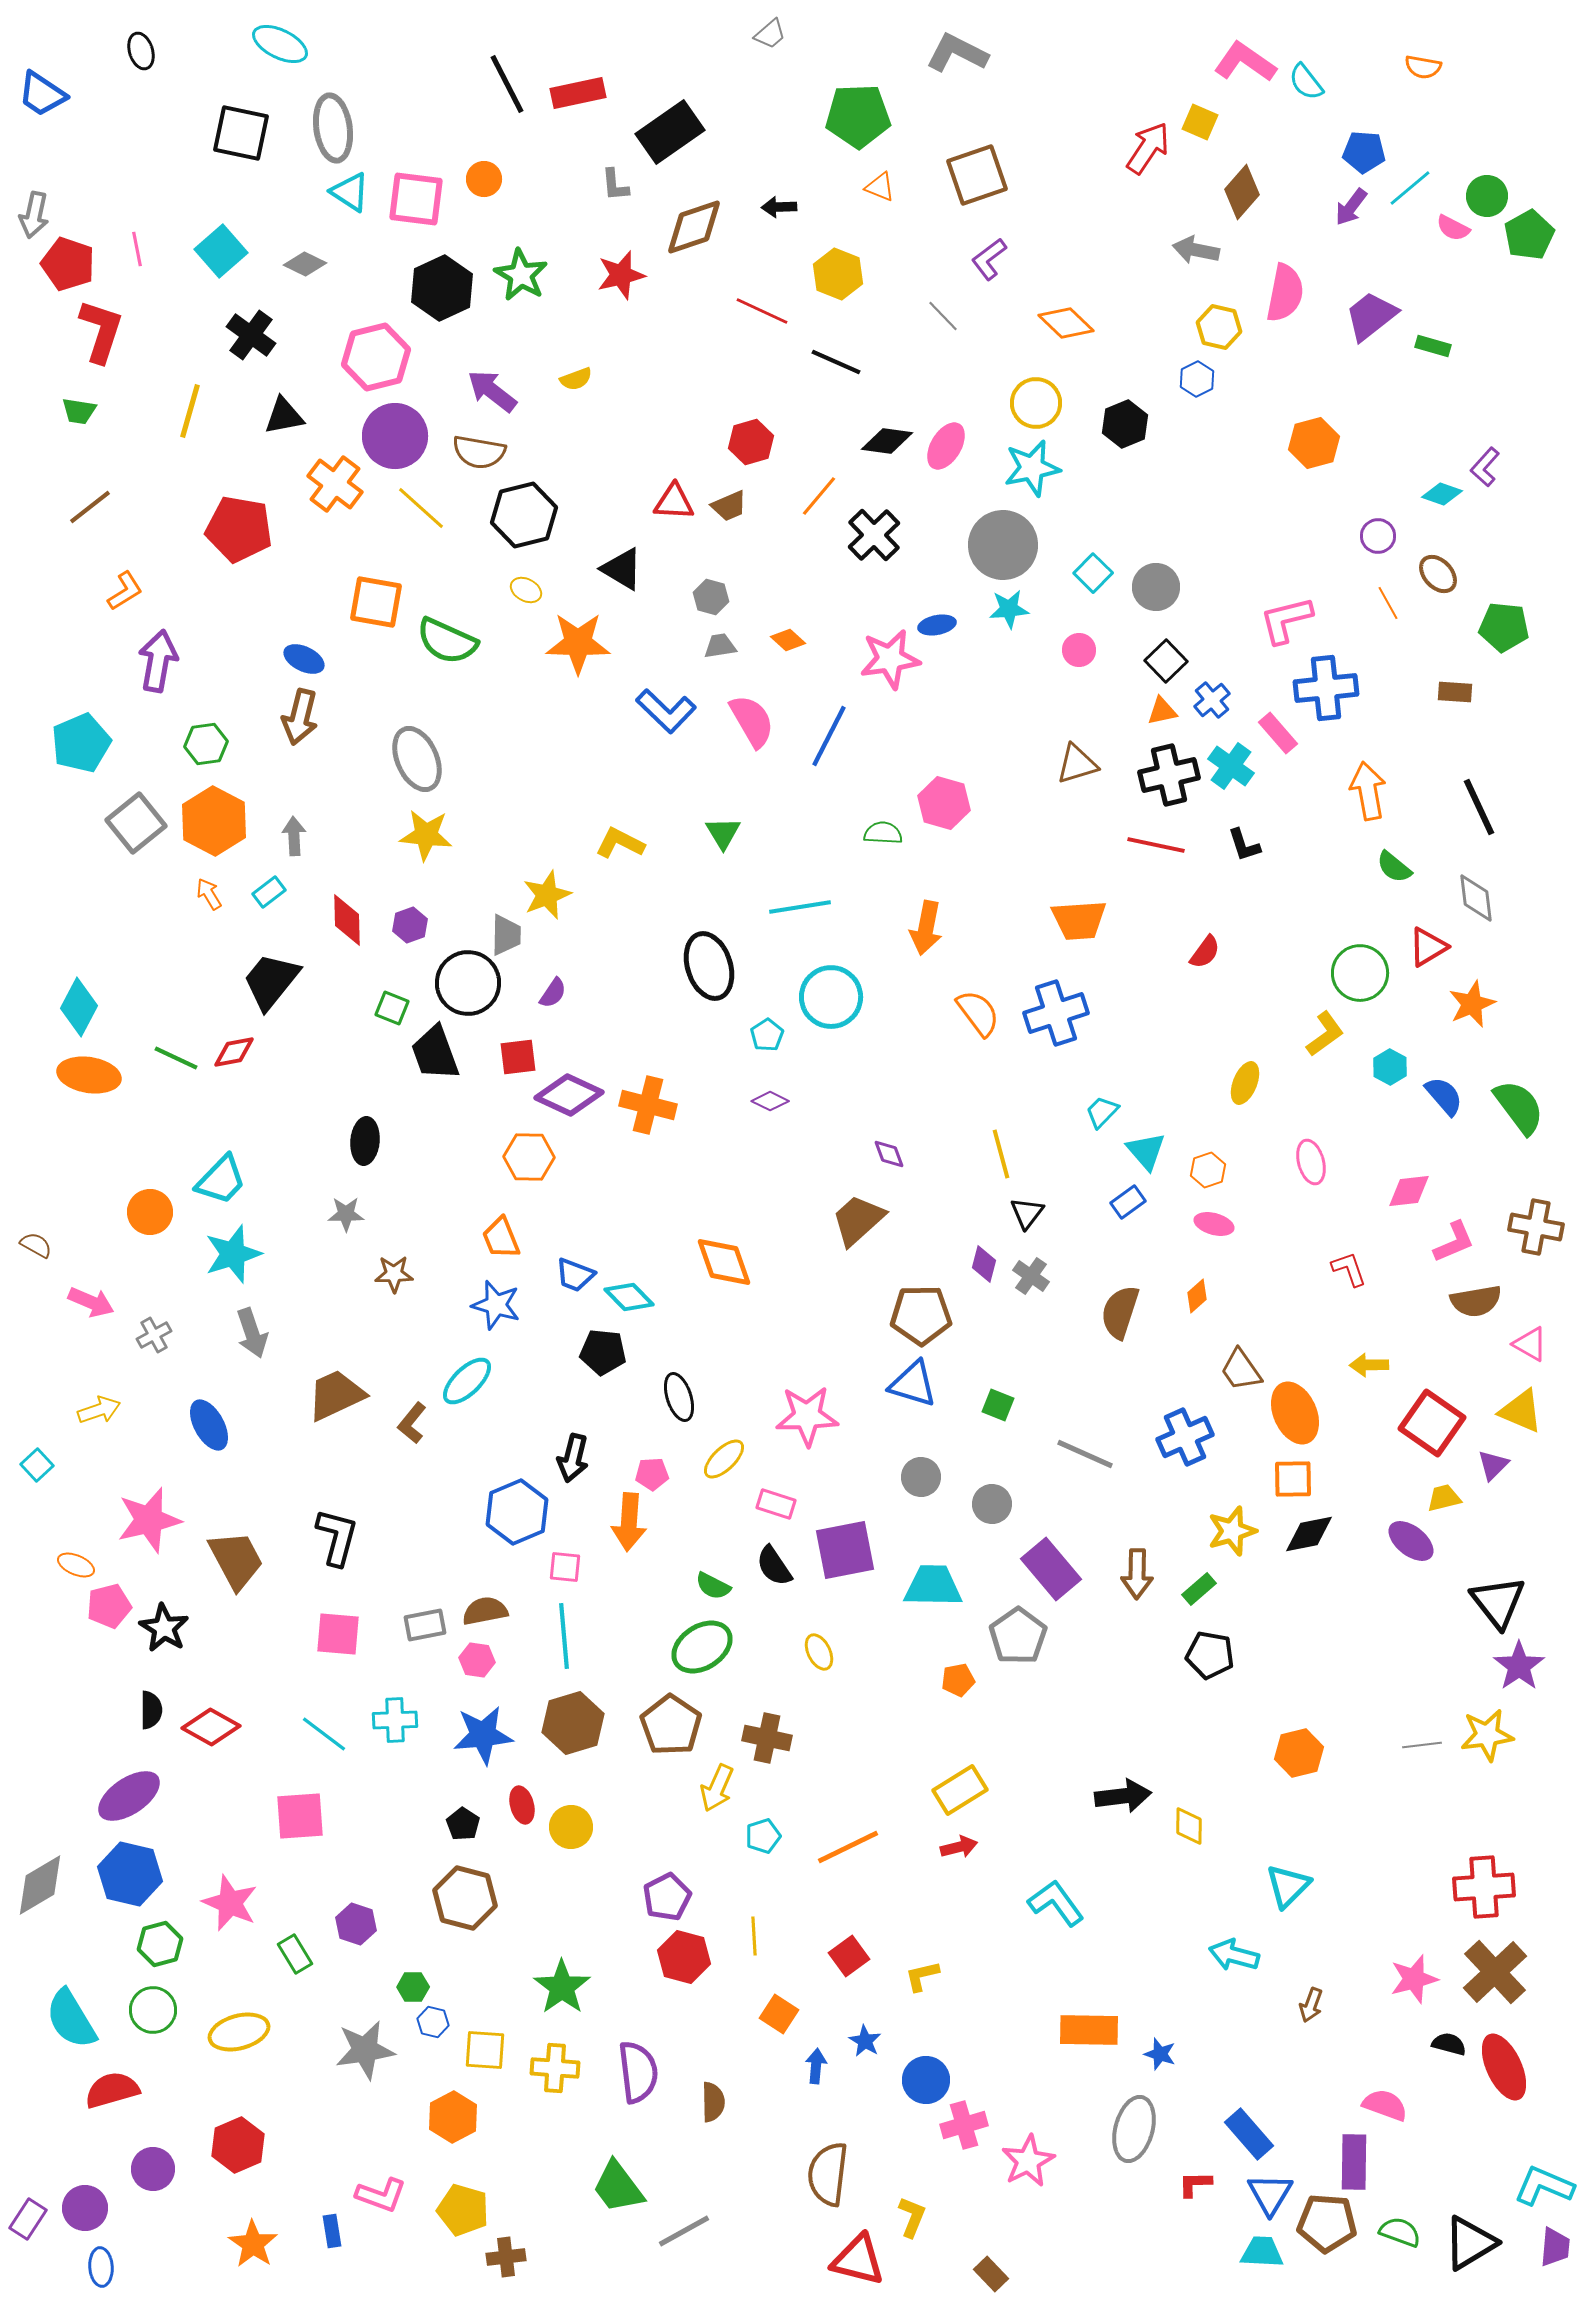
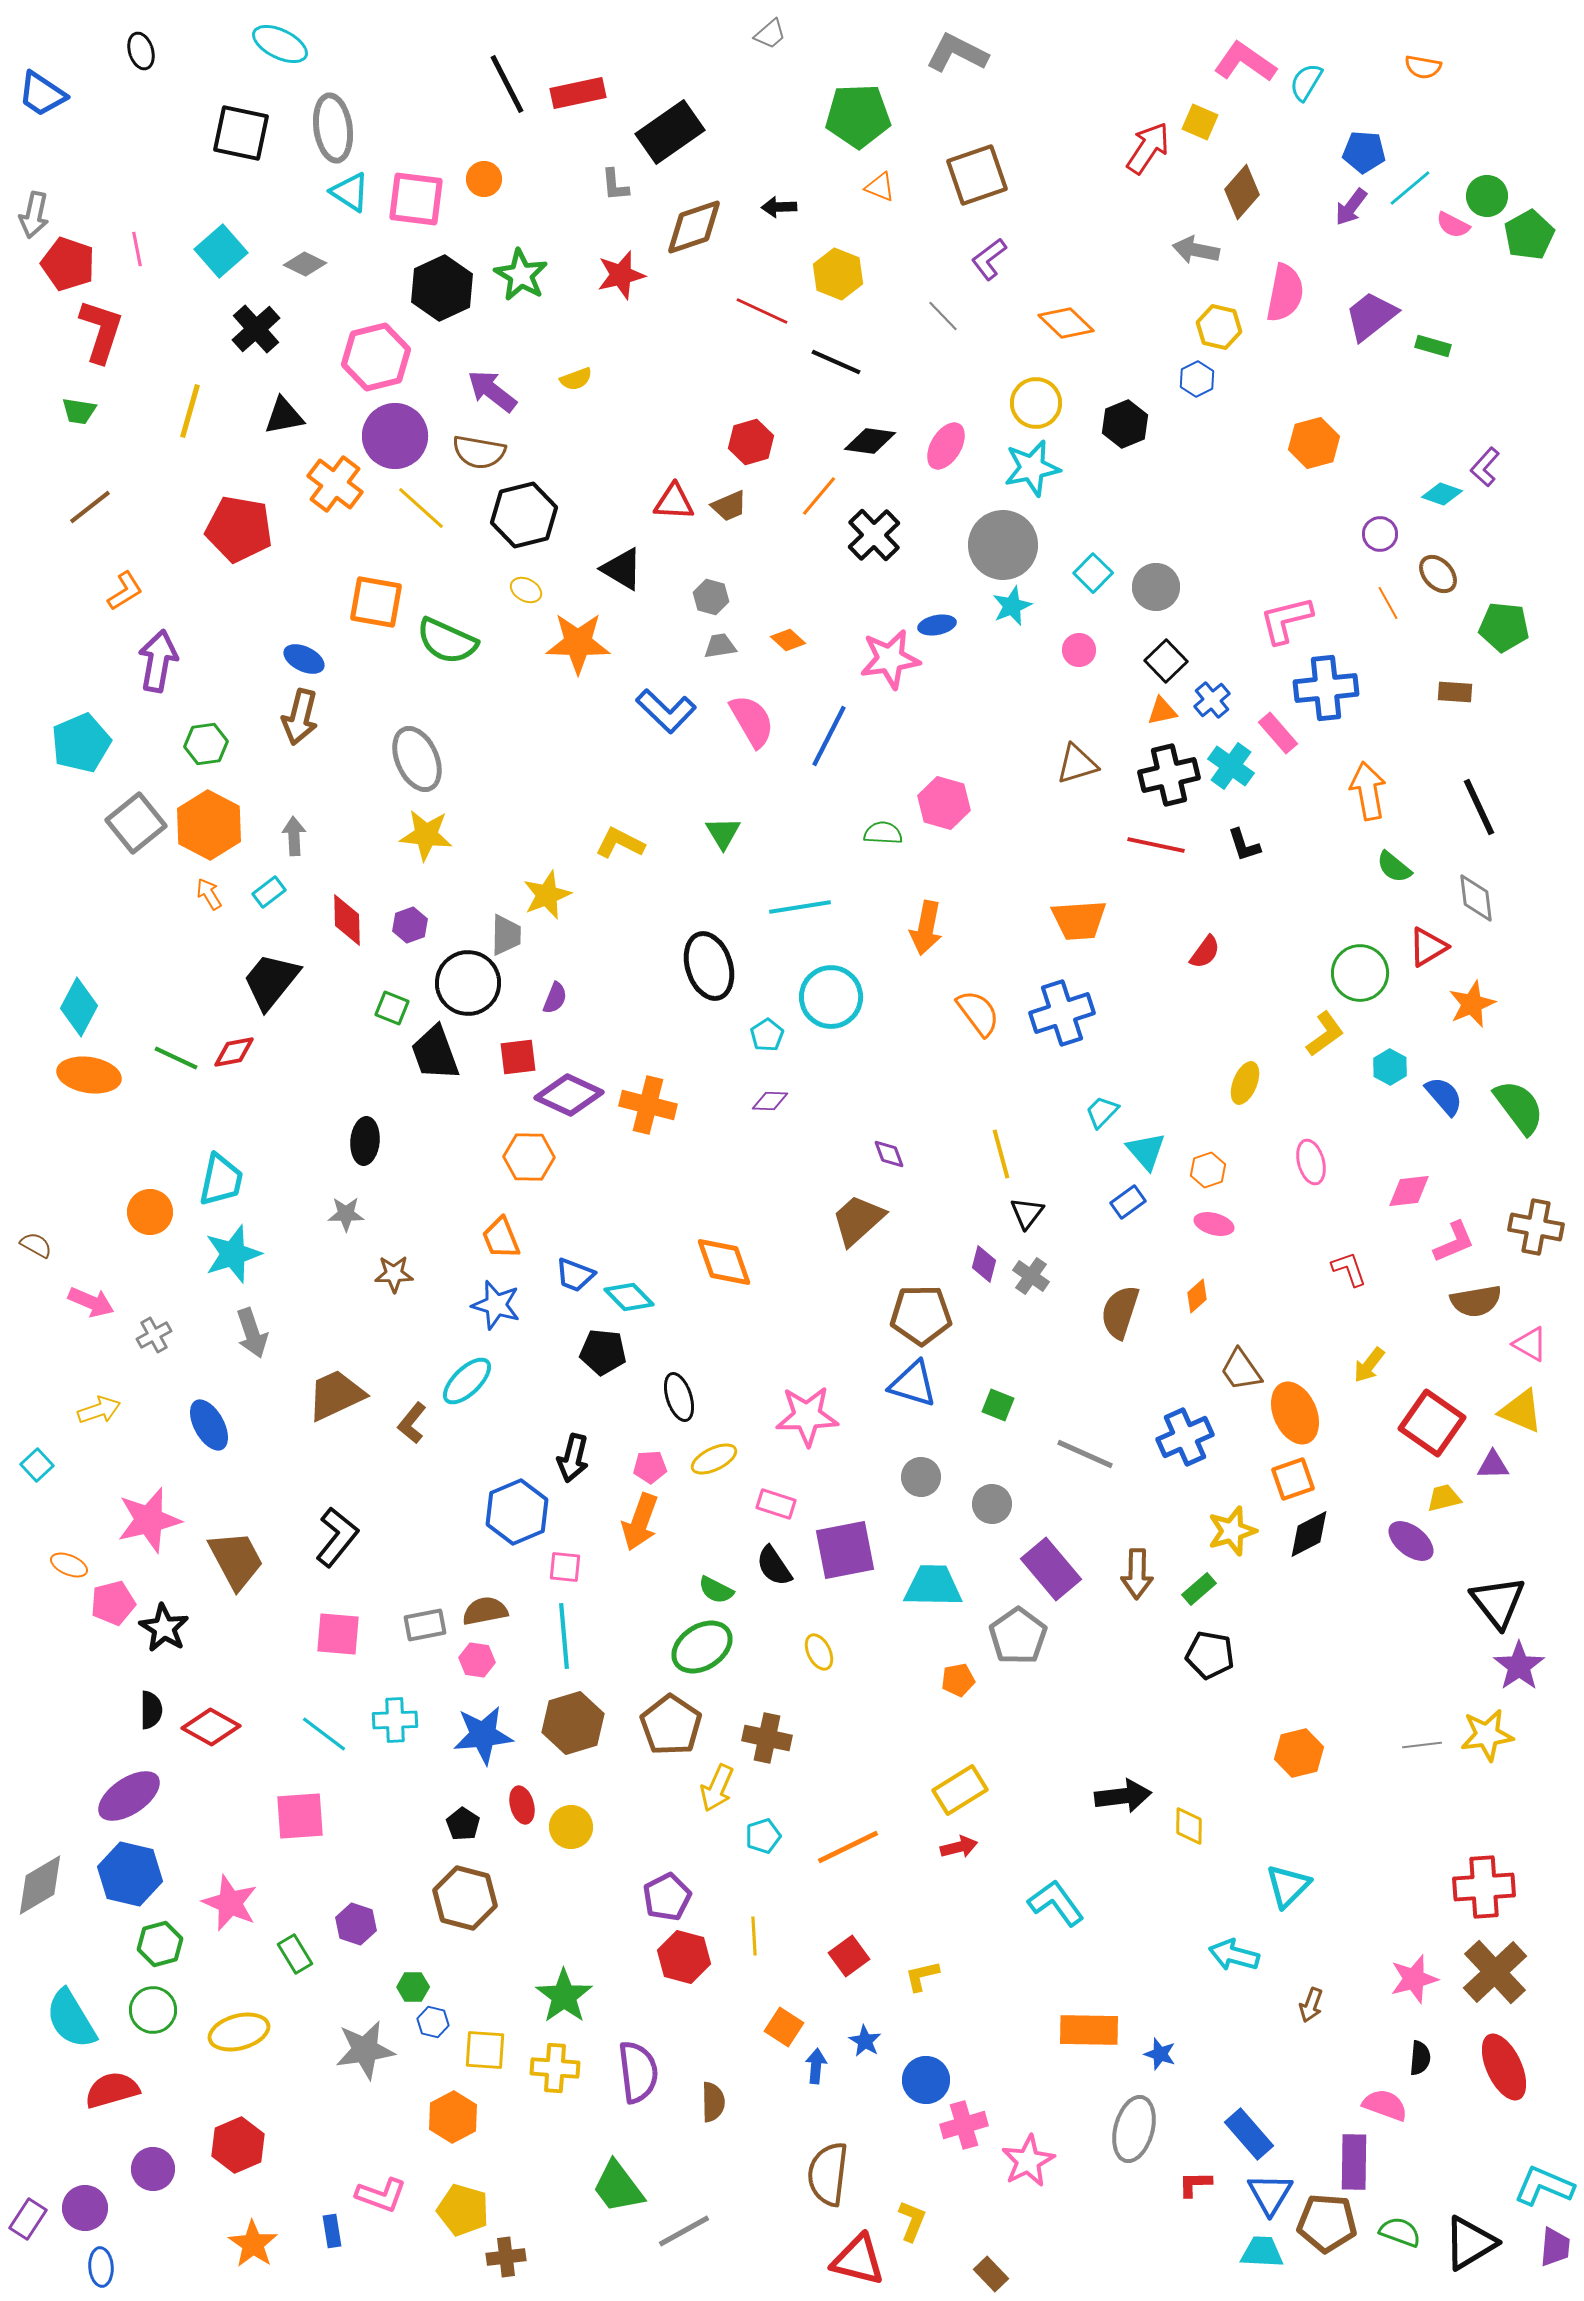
cyan semicircle at (1306, 82): rotated 69 degrees clockwise
pink semicircle at (1453, 228): moved 3 px up
black cross at (251, 335): moved 5 px right, 6 px up; rotated 12 degrees clockwise
black diamond at (887, 441): moved 17 px left
purple circle at (1378, 536): moved 2 px right, 2 px up
cyan star at (1009, 609): moved 3 px right, 3 px up; rotated 18 degrees counterclockwise
orange hexagon at (214, 821): moved 5 px left, 4 px down
purple semicircle at (553, 993): moved 2 px right, 5 px down; rotated 12 degrees counterclockwise
blue cross at (1056, 1013): moved 6 px right
purple diamond at (770, 1101): rotated 24 degrees counterclockwise
cyan trapezoid at (221, 1180): rotated 32 degrees counterclockwise
yellow arrow at (1369, 1365): rotated 51 degrees counterclockwise
yellow ellipse at (724, 1459): moved 10 px left; rotated 18 degrees clockwise
purple triangle at (1493, 1465): rotated 44 degrees clockwise
pink pentagon at (652, 1474): moved 2 px left, 7 px up
orange square at (1293, 1479): rotated 18 degrees counterclockwise
orange arrow at (629, 1522): moved 11 px right; rotated 16 degrees clockwise
black diamond at (1309, 1534): rotated 16 degrees counterclockwise
black L-shape at (337, 1537): rotated 24 degrees clockwise
orange ellipse at (76, 1565): moved 7 px left
green semicircle at (713, 1586): moved 3 px right, 4 px down
pink pentagon at (109, 1606): moved 4 px right, 3 px up
green star at (562, 1987): moved 2 px right, 9 px down
orange square at (779, 2014): moved 5 px right, 13 px down
black semicircle at (1449, 2044): moved 29 px left, 14 px down; rotated 80 degrees clockwise
yellow L-shape at (912, 2217): moved 4 px down
